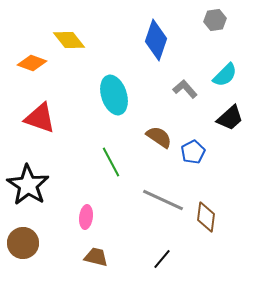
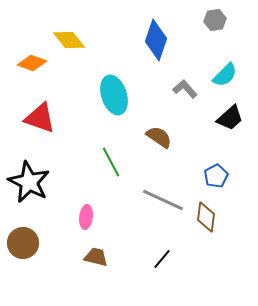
blue pentagon: moved 23 px right, 24 px down
black star: moved 1 px right, 3 px up; rotated 6 degrees counterclockwise
